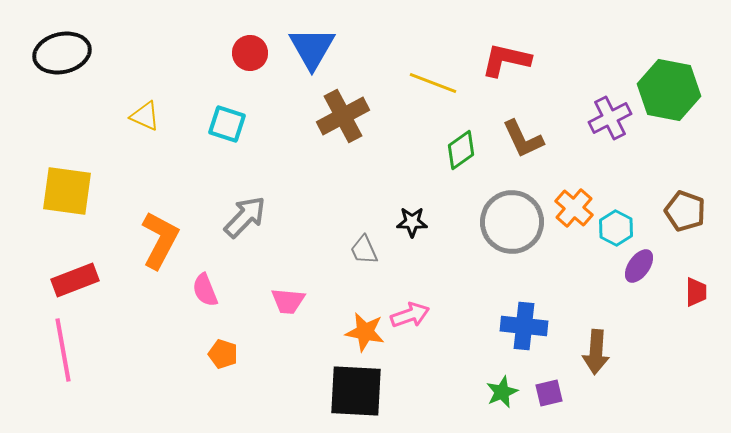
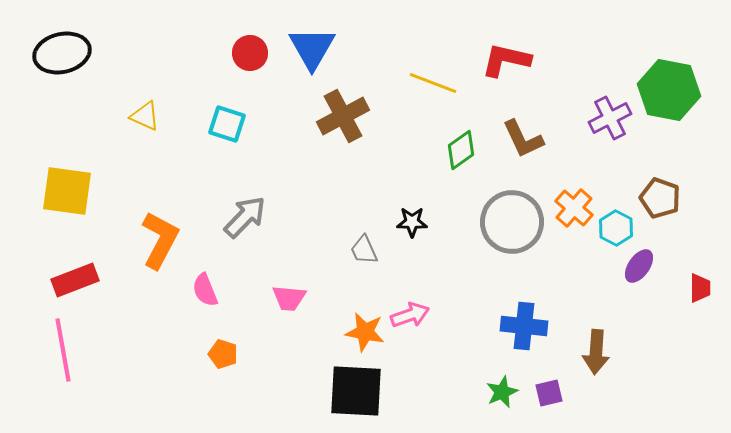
brown pentagon: moved 25 px left, 13 px up
red trapezoid: moved 4 px right, 4 px up
pink trapezoid: moved 1 px right, 3 px up
